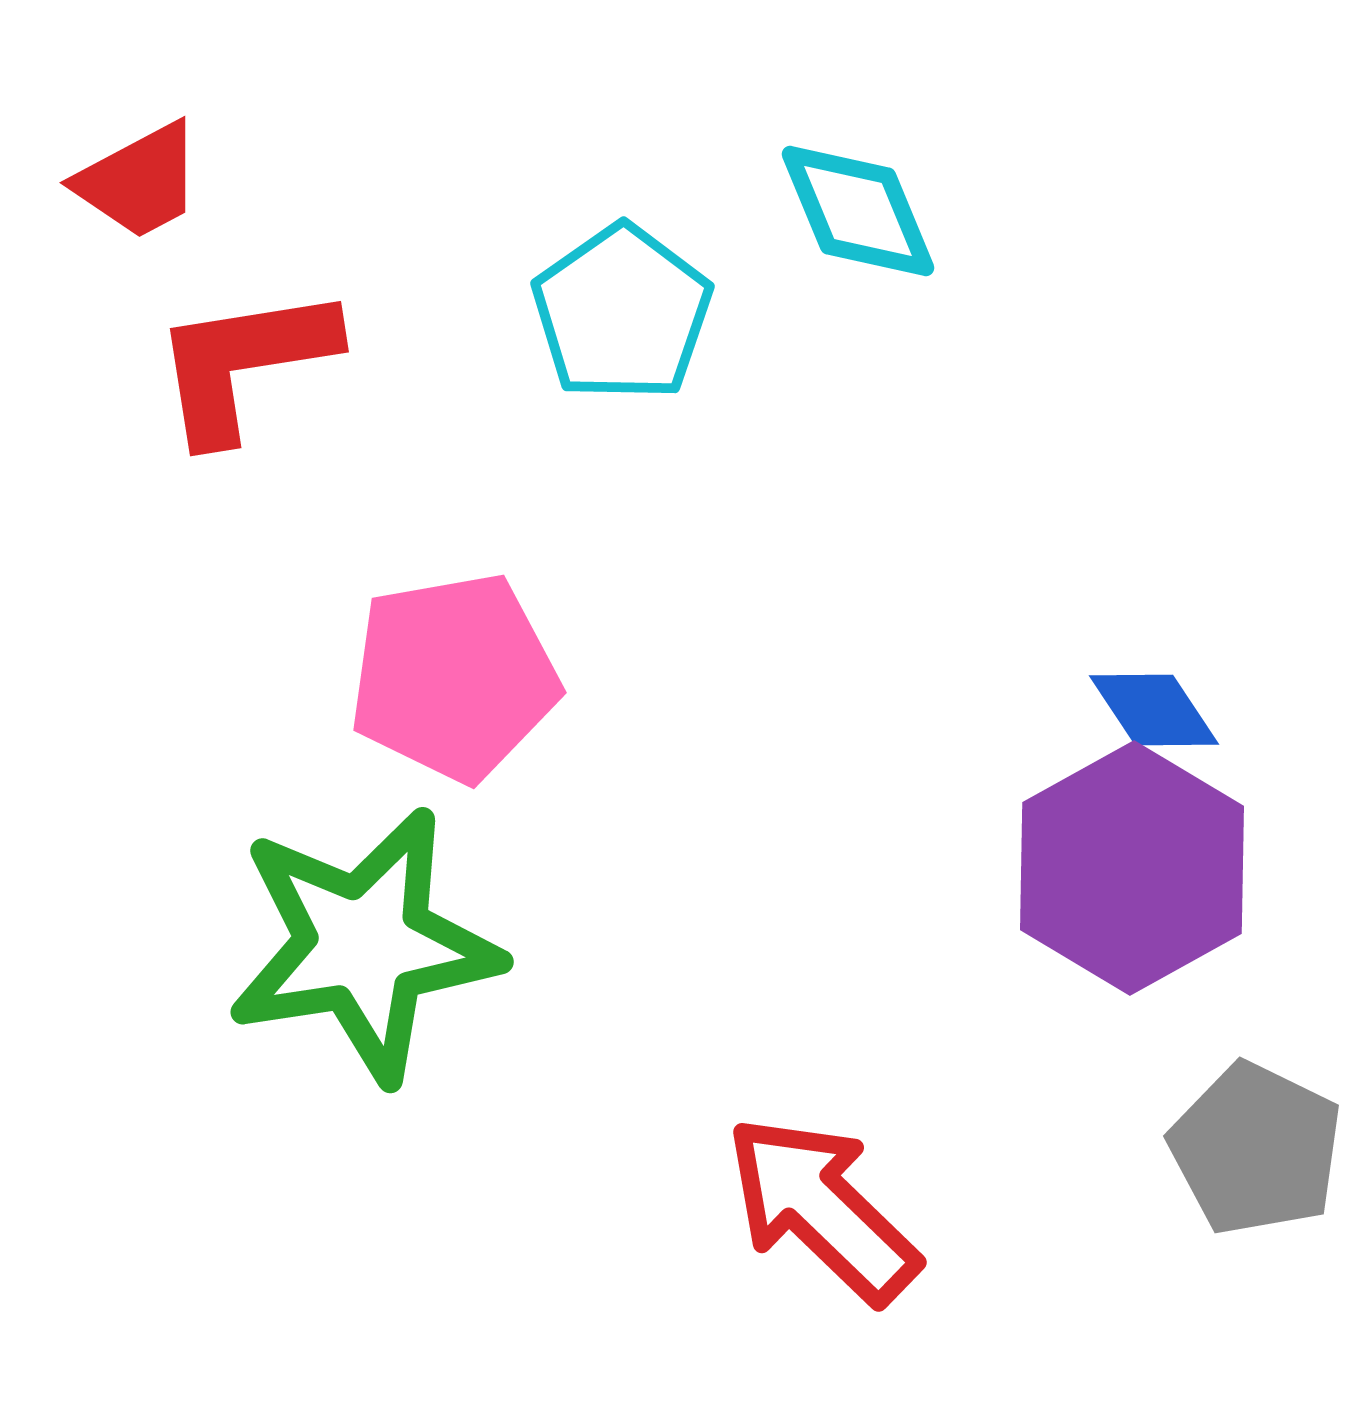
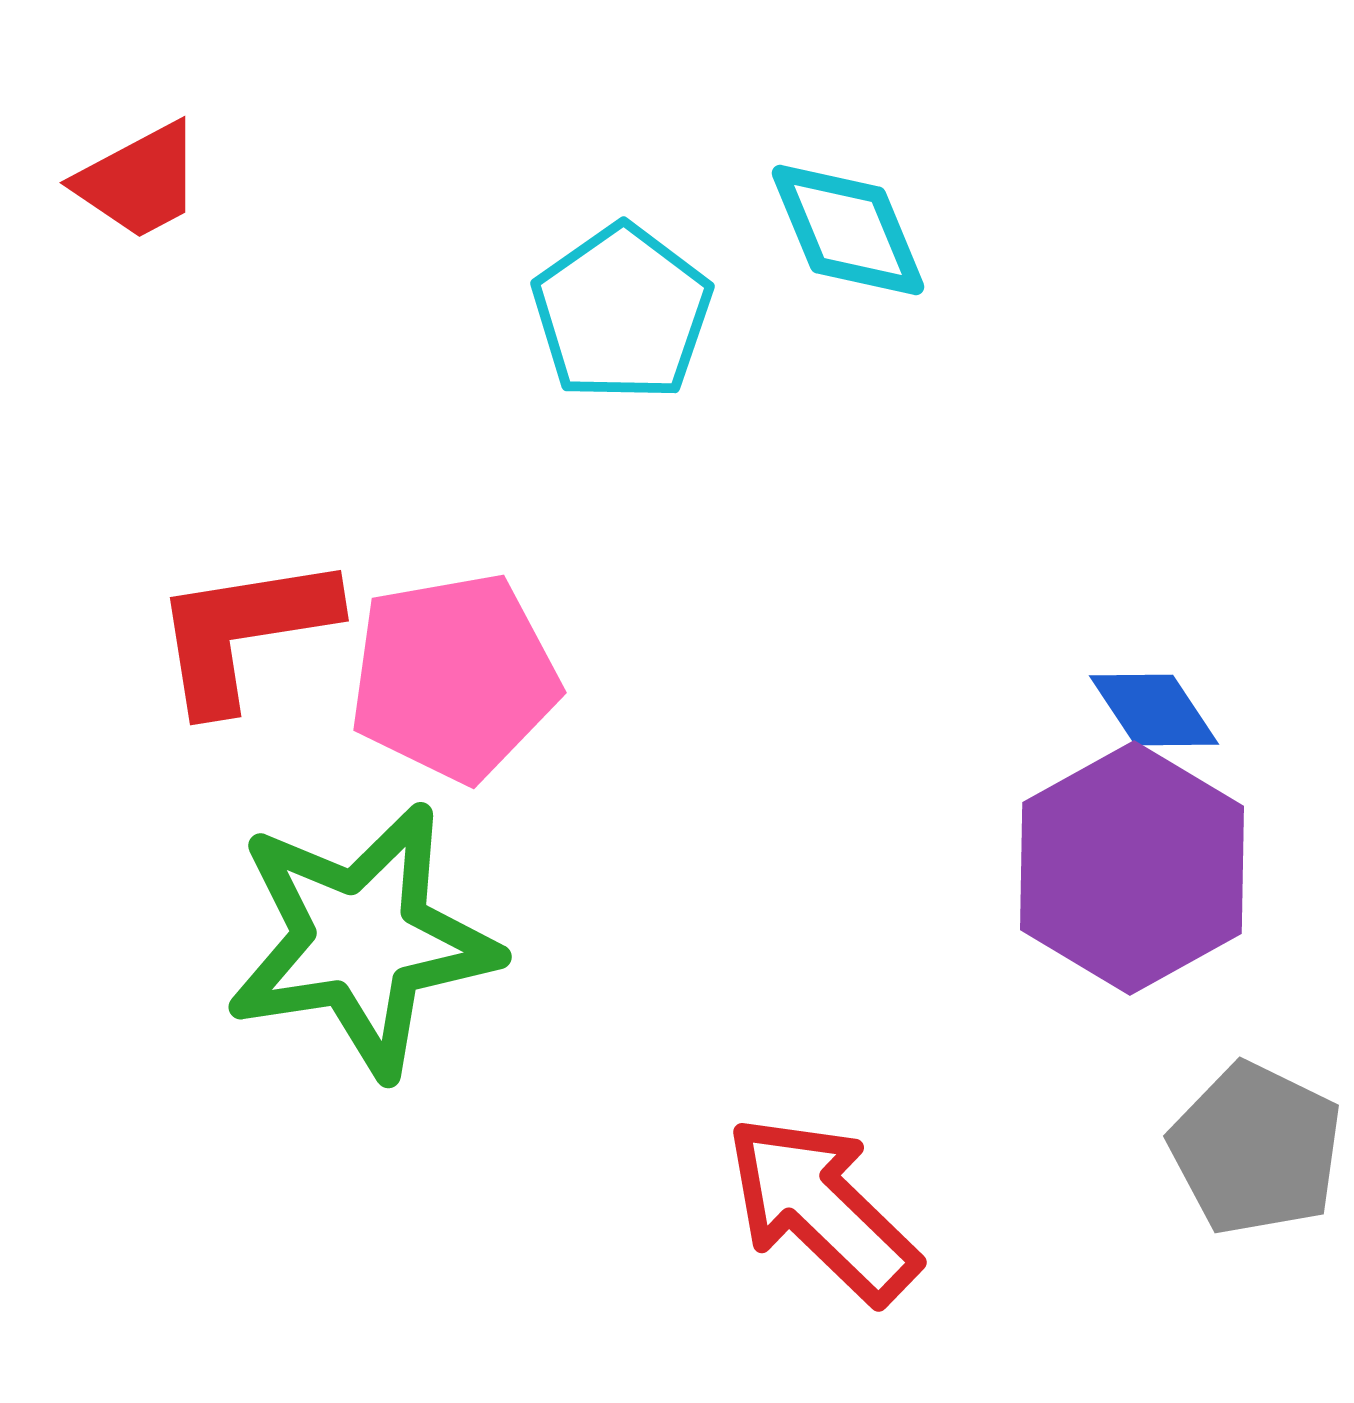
cyan diamond: moved 10 px left, 19 px down
red L-shape: moved 269 px down
green star: moved 2 px left, 5 px up
